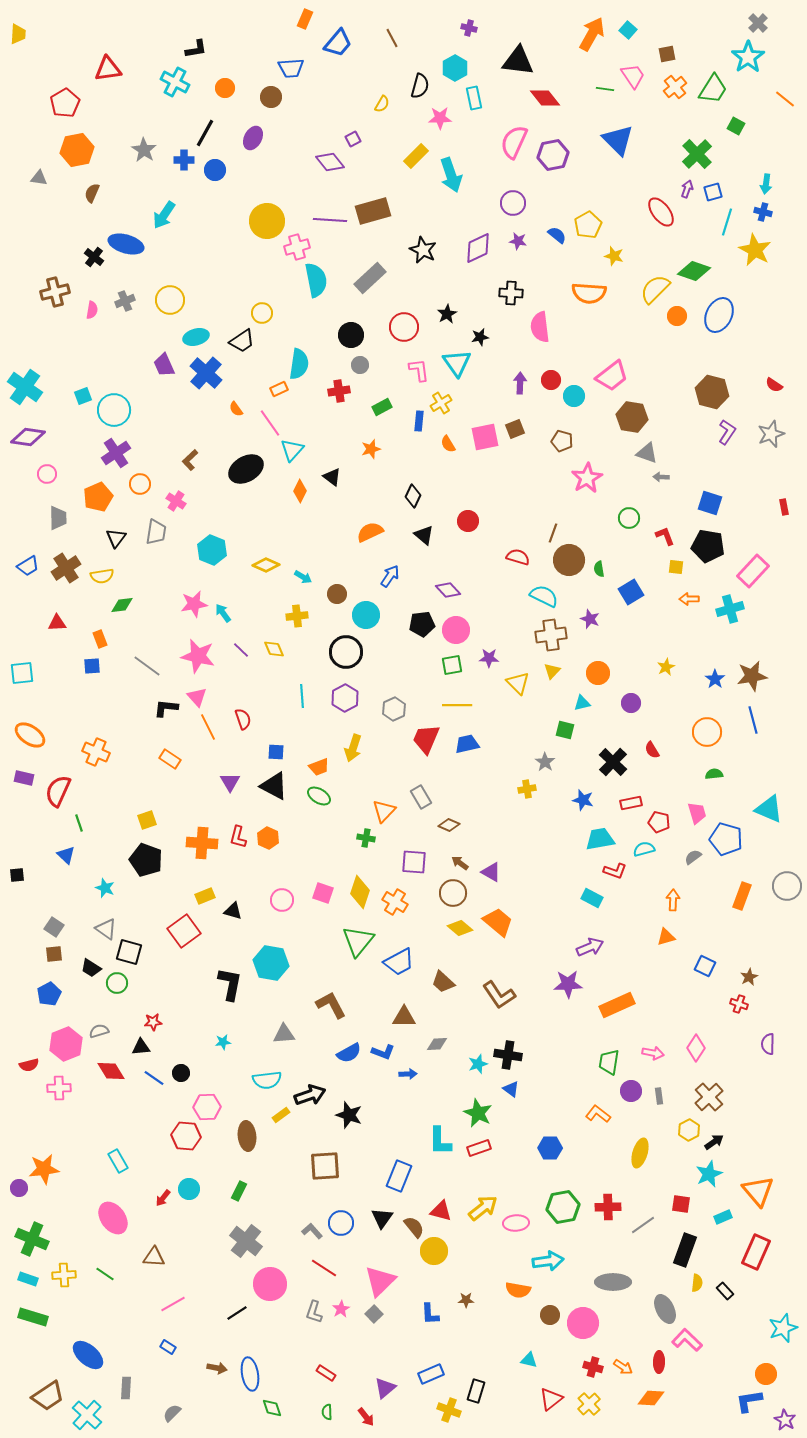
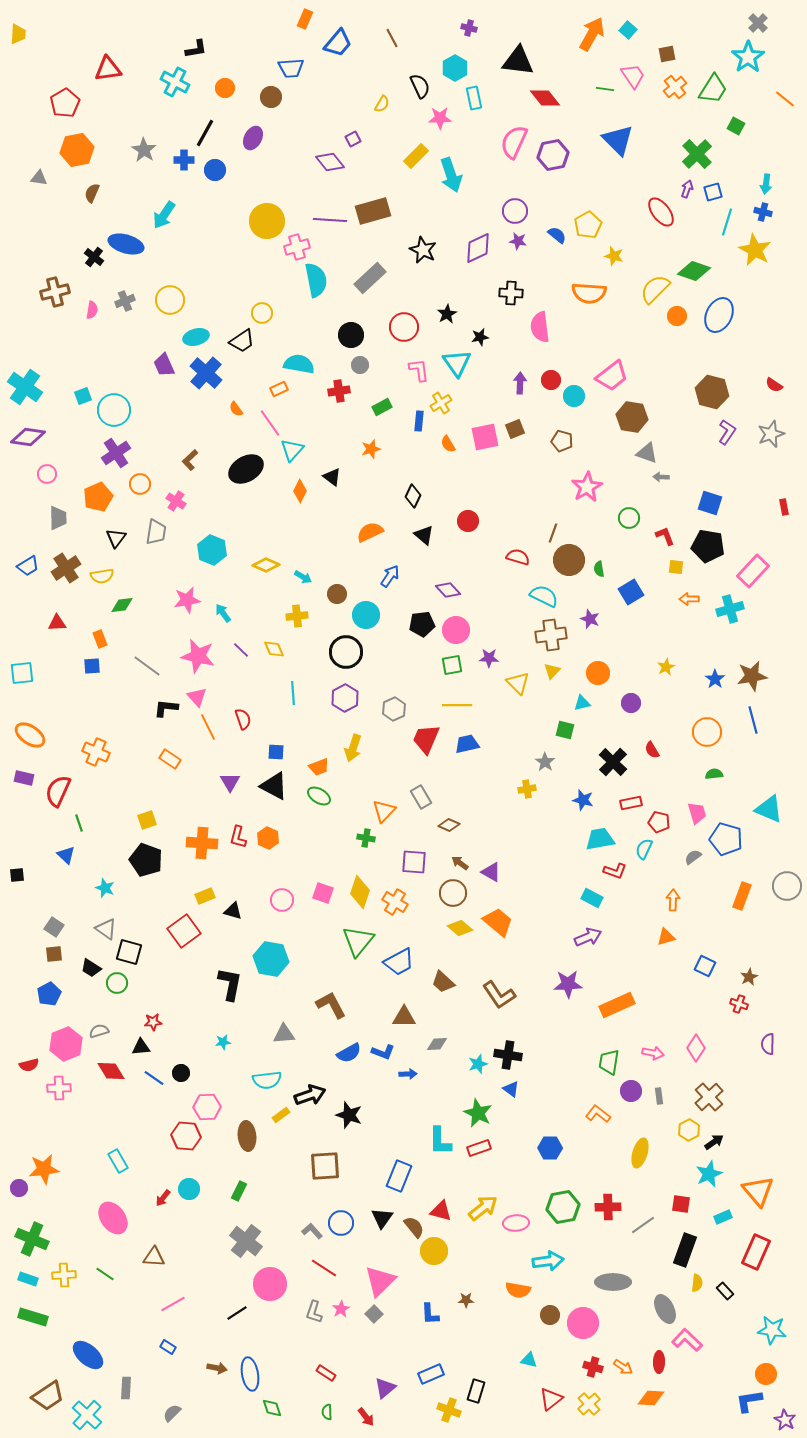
black semicircle at (420, 86): rotated 40 degrees counterclockwise
purple circle at (513, 203): moved 2 px right, 8 px down
cyan semicircle at (299, 364): rotated 88 degrees counterclockwise
pink star at (587, 478): moved 9 px down
pink star at (194, 604): moved 7 px left, 4 px up
cyan line at (302, 696): moved 9 px left, 3 px up
cyan semicircle at (644, 849): rotated 50 degrees counterclockwise
purple arrow at (590, 947): moved 2 px left, 10 px up
cyan hexagon at (271, 963): moved 4 px up
cyan star at (783, 1328): moved 11 px left, 2 px down; rotated 28 degrees clockwise
